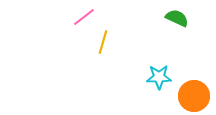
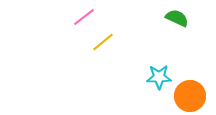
yellow line: rotated 35 degrees clockwise
orange circle: moved 4 px left
